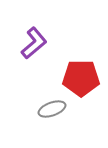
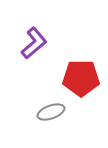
gray ellipse: moved 1 px left, 3 px down
